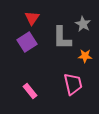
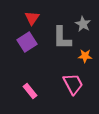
pink trapezoid: rotated 15 degrees counterclockwise
